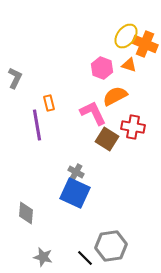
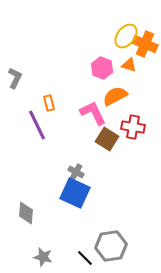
purple line: rotated 16 degrees counterclockwise
